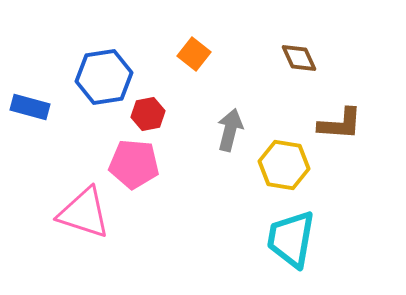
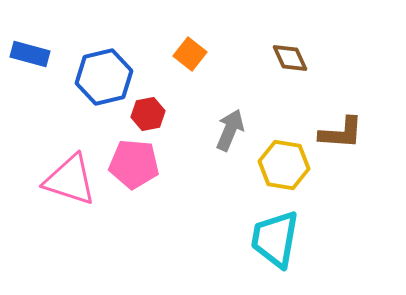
orange square: moved 4 px left
brown diamond: moved 9 px left
blue hexagon: rotated 4 degrees counterclockwise
blue rectangle: moved 53 px up
brown L-shape: moved 1 px right, 9 px down
gray arrow: rotated 9 degrees clockwise
pink triangle: moved 14 px left, 33 px up
cyan trapezoid: moved 16 px left
